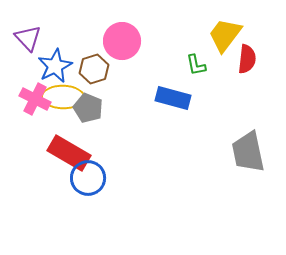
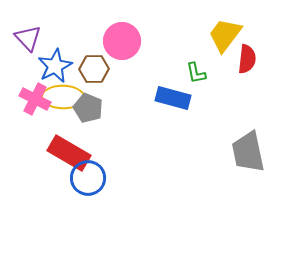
green L-shape: moved 8 px down
brown hexagon: rotated 16 degrees clockwise
